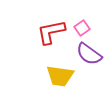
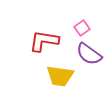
red L-shape: moved 7 px left, 9 px down; rotated 20 degrees clockwise
